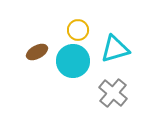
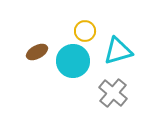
yellow circle: moved 7 px right, 1 px down
cyan triangle: moved 3 px right, 2 px down
